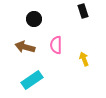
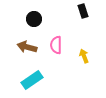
brown arrow: moved 2 px right
yellow arrow: moved 3 px up
